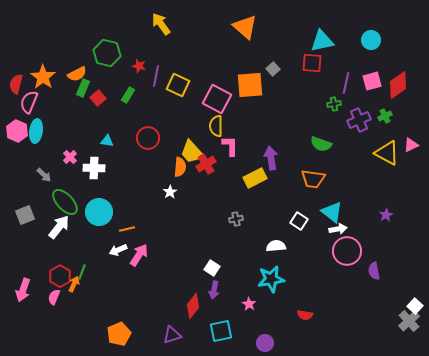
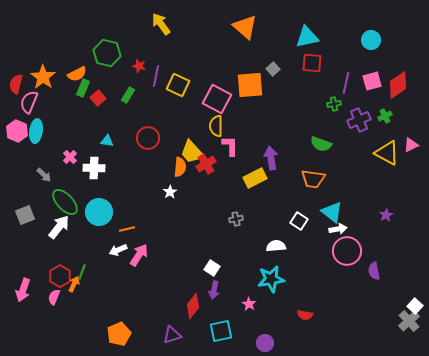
cyan triangle at (322, 41): moved 15 px left, 4 px up
